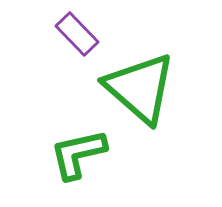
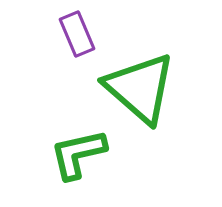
purple rectangle: rotated 21 degrees clockwise
